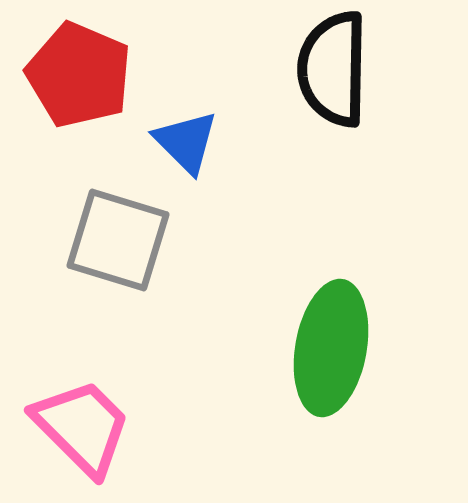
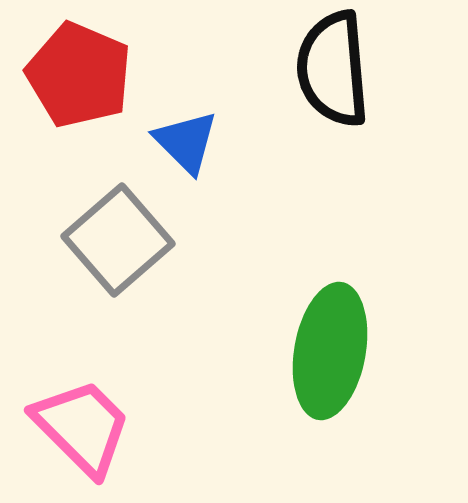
black semicircle: rotated 6 degrees counterclockwise
gray square: rotated 32 degrees clockwise
green ellipse: moved 1 px left, 3 px down
